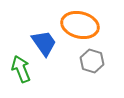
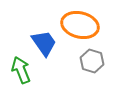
green arrow: moved 1 px down
